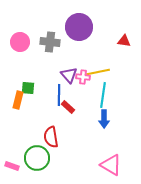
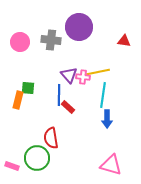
gray cross: moved 1 px right, 2 px up
blue arrow: moved 3 px right
red semicircle: moved 1 px down
pink triangle: rotated 15 degrees counterclockwise
